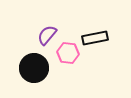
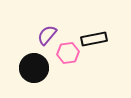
black rectangle: moved 1 px left, 1 px down
pink hexagon: rotated 15 degrees counterclockwise
